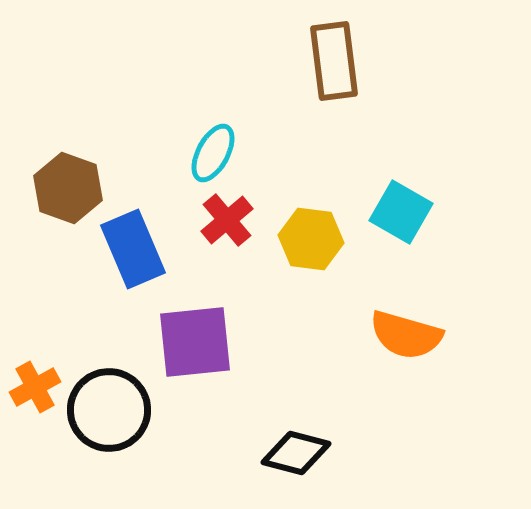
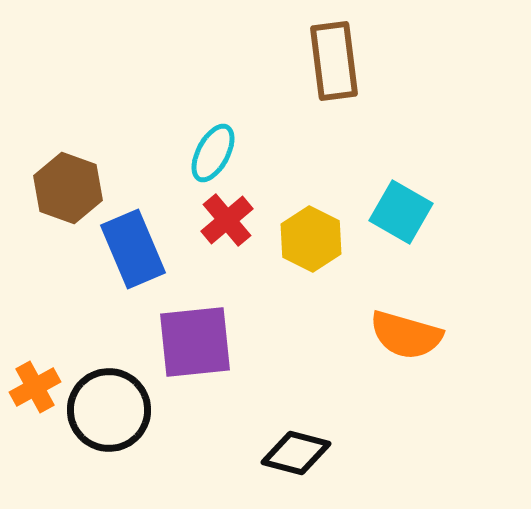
yellow hexagon: rotated 20 degrees clockwise
